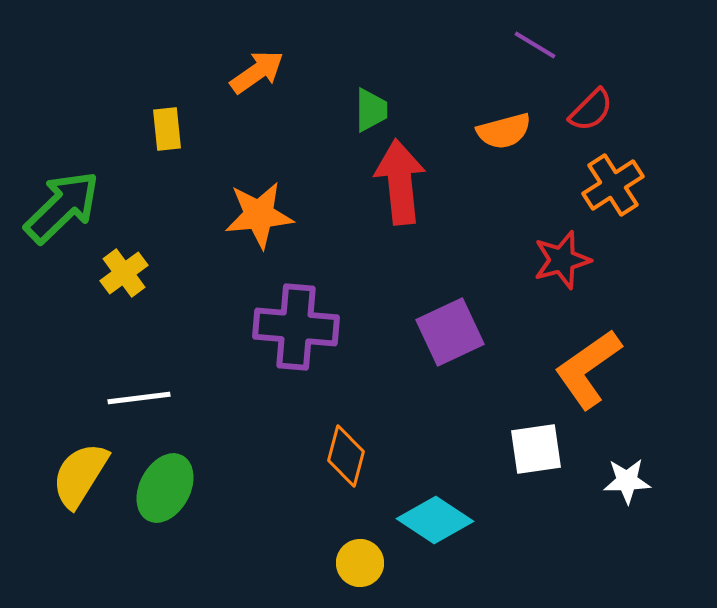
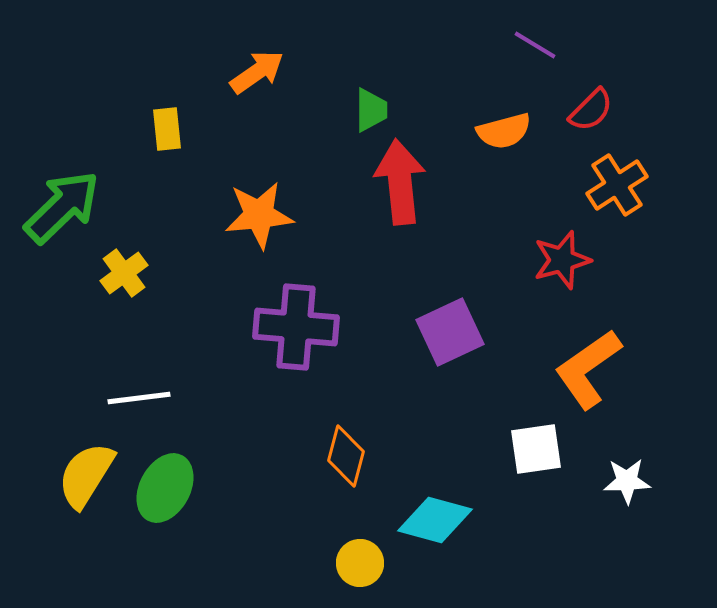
orange cross: moved 4 px right
yellow semicircle: moved 6 px right
cyan diamond: rotated 18 degrees counterclockwise
